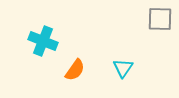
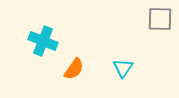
orange semicircle: moved 1 px left, 1 px up
